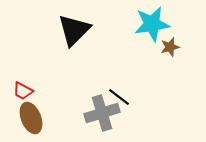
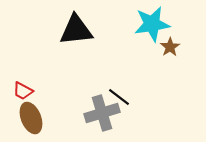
black triangle: moved 2 px right; rotated 39 degrees clockwise
brown star: rotated 18 degrees counterclockwise
